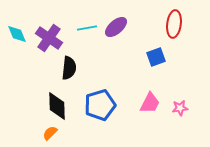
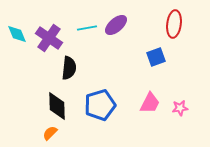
purple ellipse: moved 2 px up
